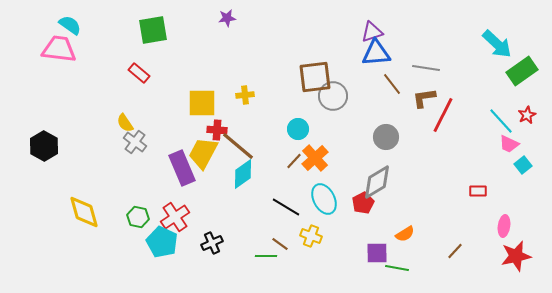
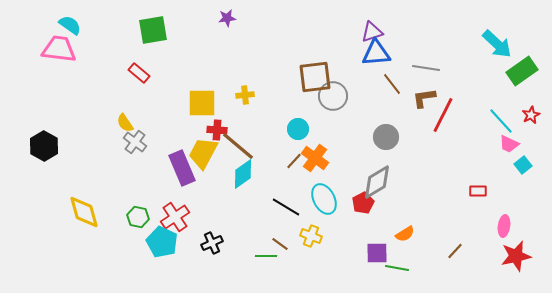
red star at (527, 115): moved 4 px right
orange cross at (315, 158): rotated 12 degrees counterclockwise
